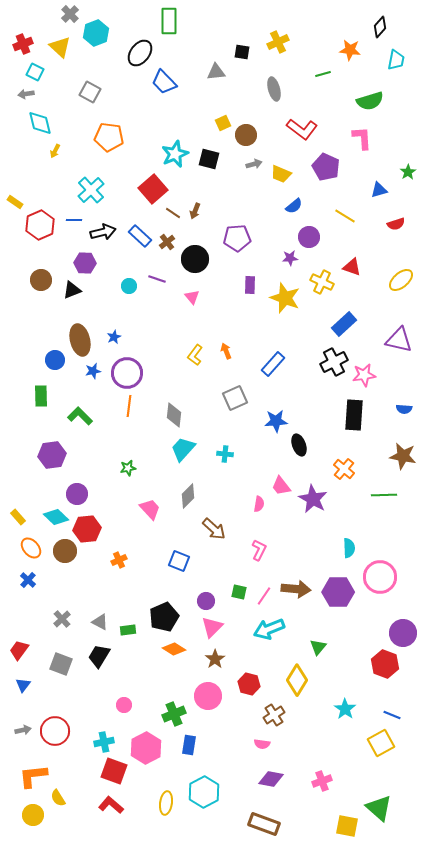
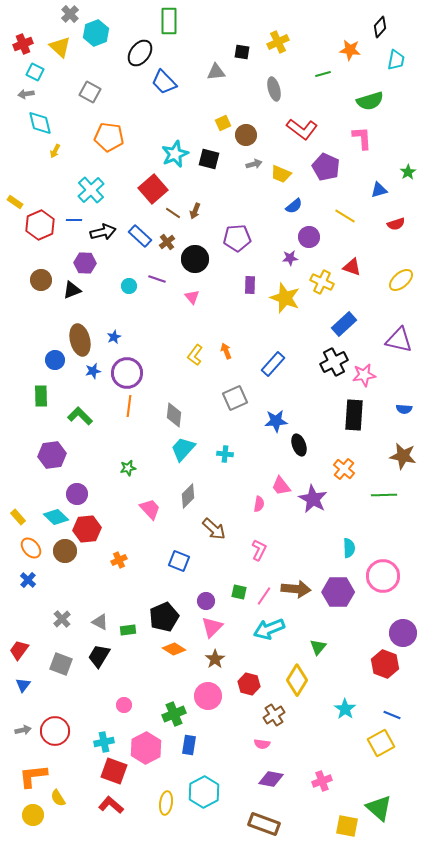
pink circle at (380, 577): moved 3 px right, 1 px up
